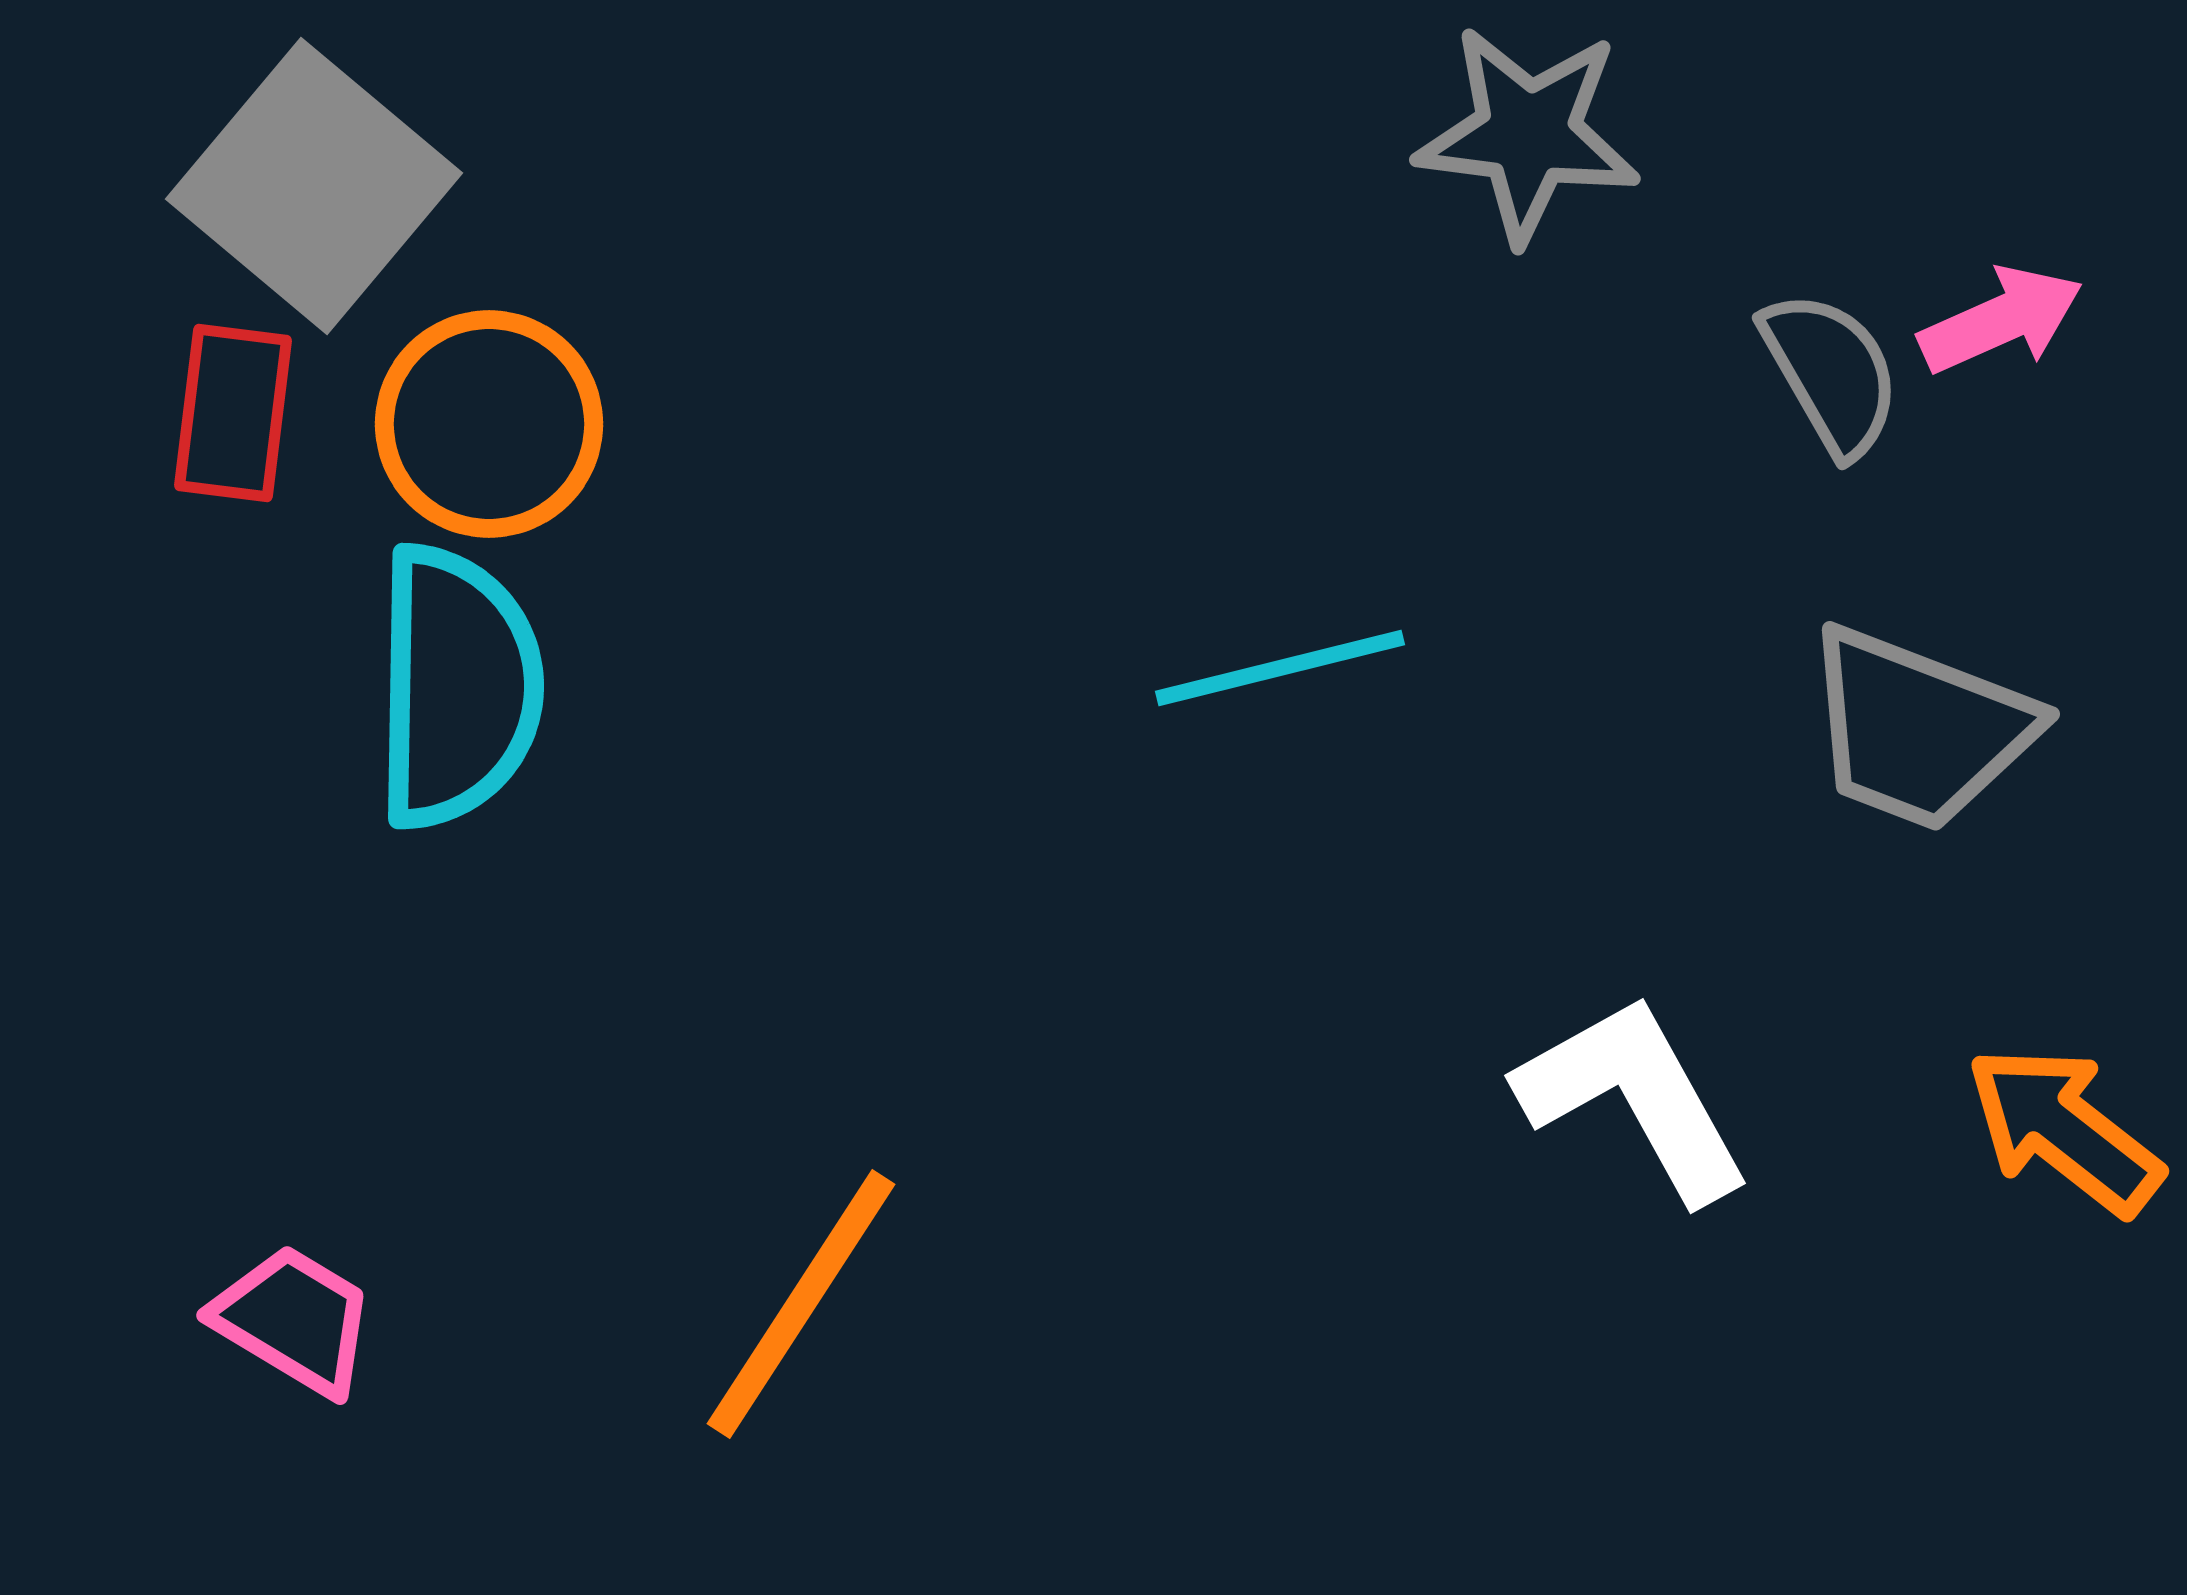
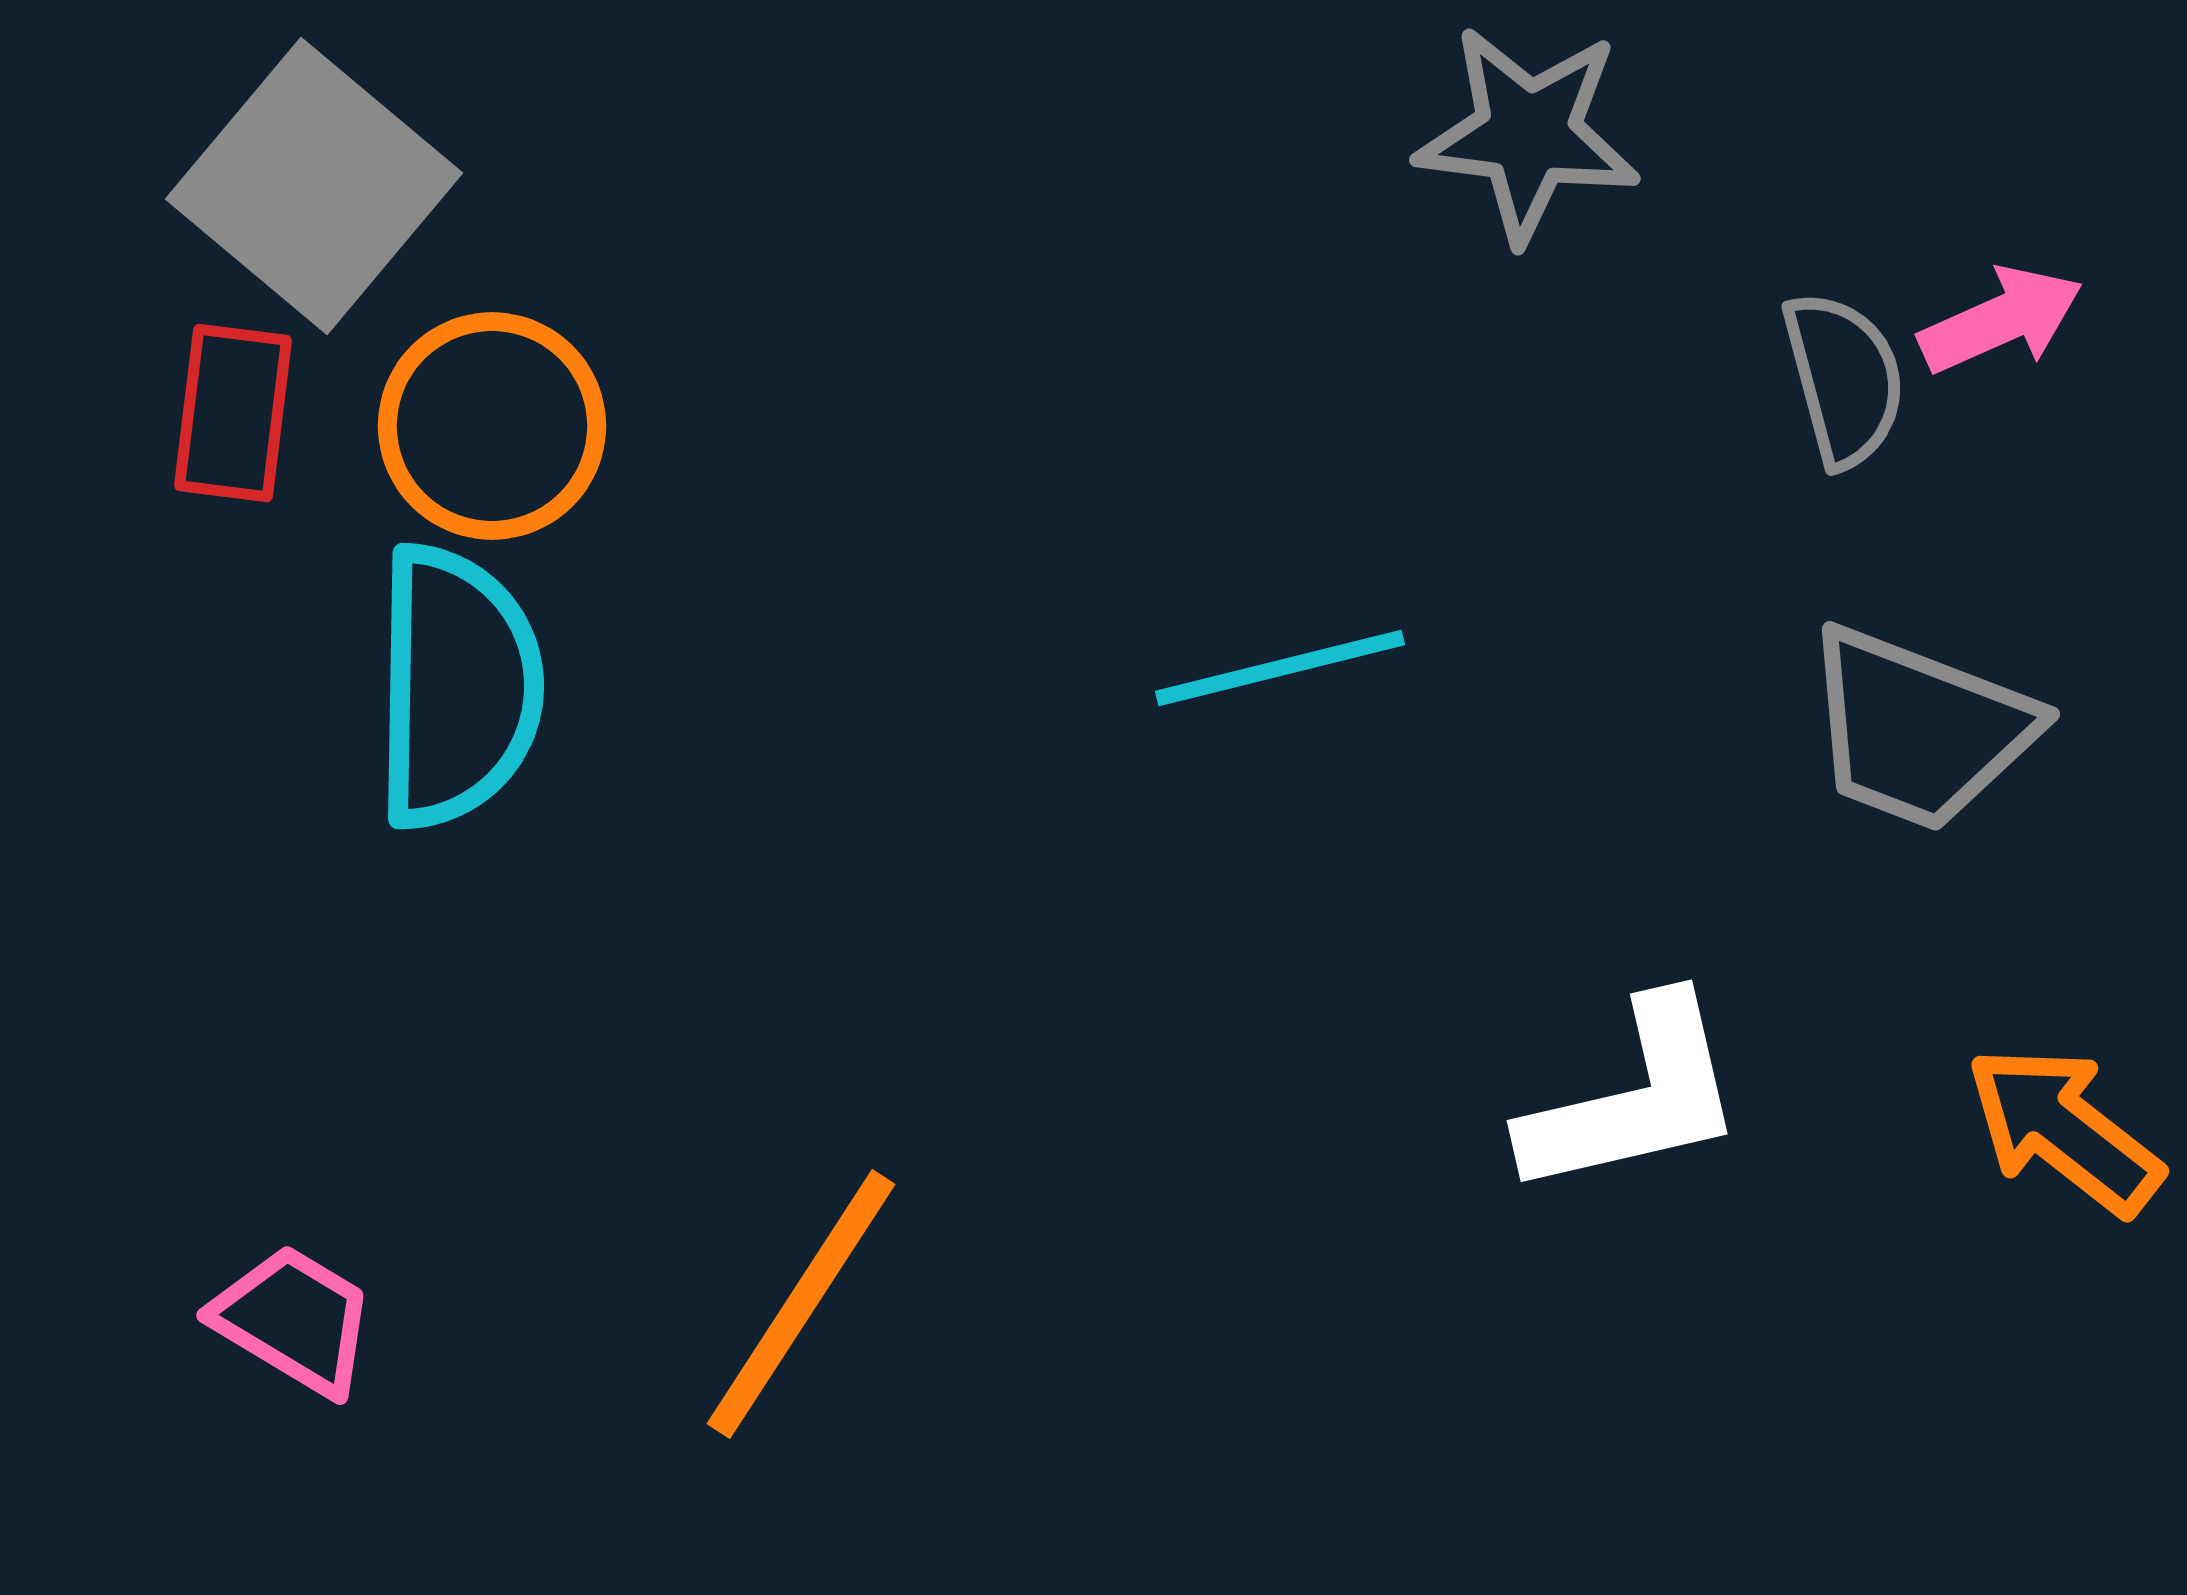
gray semicircle: moved 13 px right, 6 px down; rotated 15 degrees clockwise
orange circle: moved 3 px right, 2 px down
white L-shape: rotated 106 degrees clockwise
